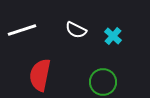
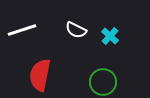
cyan cross: moved 3 px left
